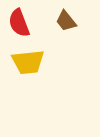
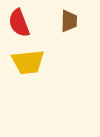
brown trapezoid: moved 3 px right; rotated 140 degrees counterclockwise
